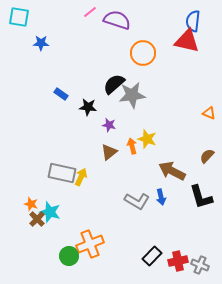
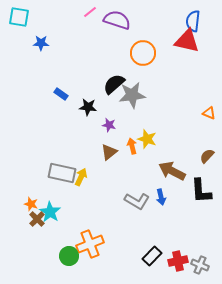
black L-shape: moved 6 px up; rotated 12 degrees clockwise
cyan star: rotated 15 degrees clockwise
